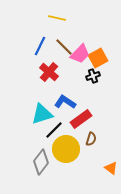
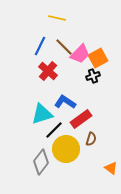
red cross: moved 1 px left, 1 px up
